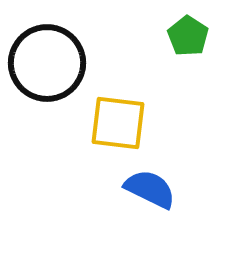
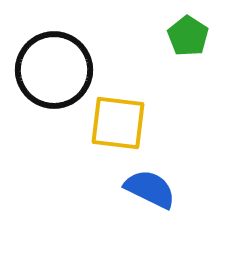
black circle: moved 7 px right, 7 px down
